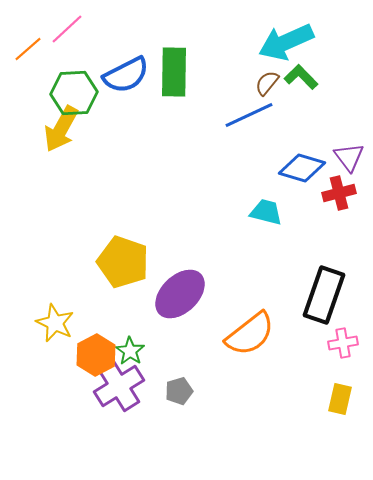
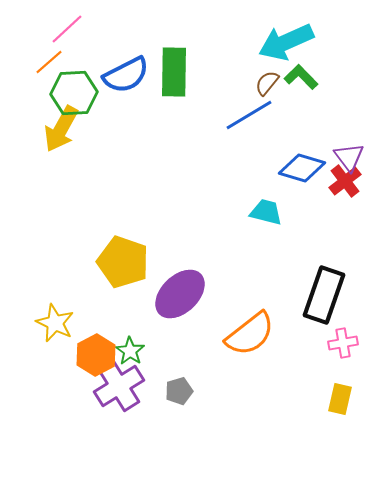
orange line: moved 21 px right, 13 px down
blue line: rotated 6 degrees counterclockwise
red cross: moved 6 px right, 12 px up; rotated 24 degrees counterclockwise
